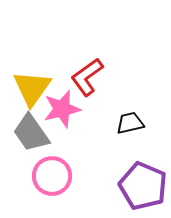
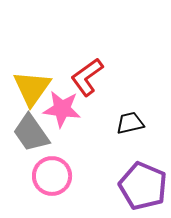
pink star: rotated 21 degrees clockwise
